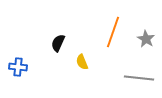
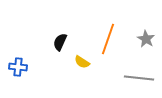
orange line: moved 5 px left, 7 px down
black semicircle: moved 2 px right, 1 px up
yellow semicircle: rotated 35 degrees counterclockwise
